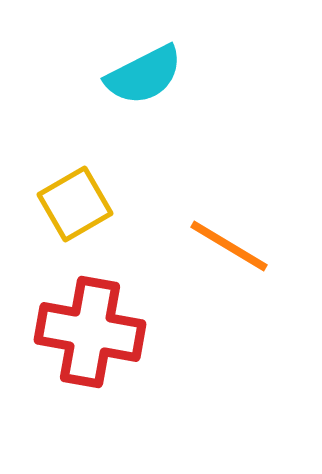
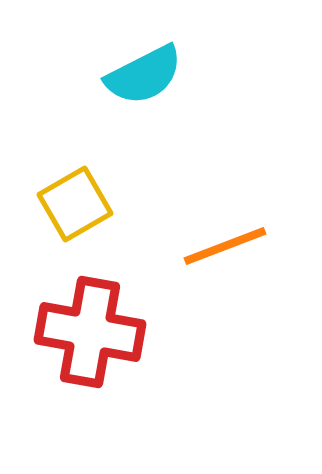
orange line: moved 4 px left; rotated 52 degrees counterclockwise
